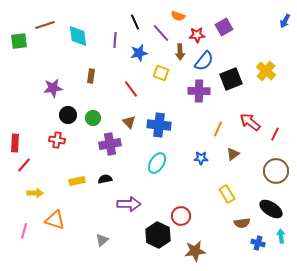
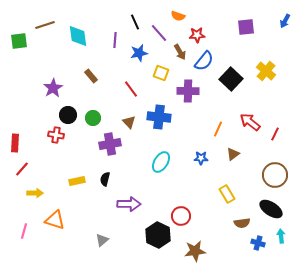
purple square at (224, 27): moved 22 px right; rotated 24 degrees clockwise
purple line at (161, 33): moved 2 px left
brown arrow at (180, 52): rotated 28 degrees counterclockwise
brown rectangle at (91, 76): rotated 48 degrees counterclockwise
black square at (231, 79): rotated 25 degrees counterclockwise
purple star at (53, 88): rotated 24 degrees counterclockwise
purple cross at (199, 91): moved 11 px left
blue cross at (159, 125): moved 8 px up
red cross at (57, 140): moved 1 px left, 5 px up
cyan ellipse at (157, 163): moved 4 px right, 1 px up
red line at (24, 165): moved 2 px left, 4 px down
brown circle at (276, 171): moved 1 px left, 4 px down
black semicircle at (105, 179): rotated 64 degrees counterclockwise
